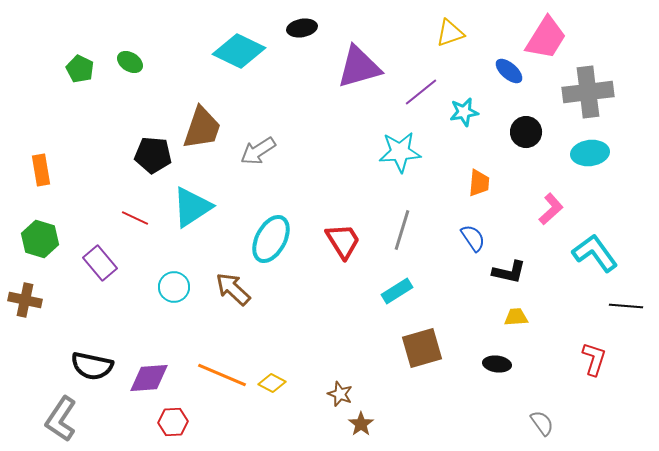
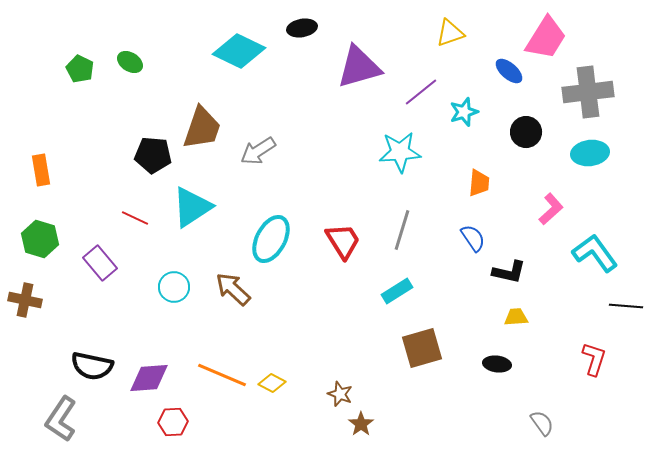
cyan star at (464, 112): rotated 8 degrees counterclockwise
